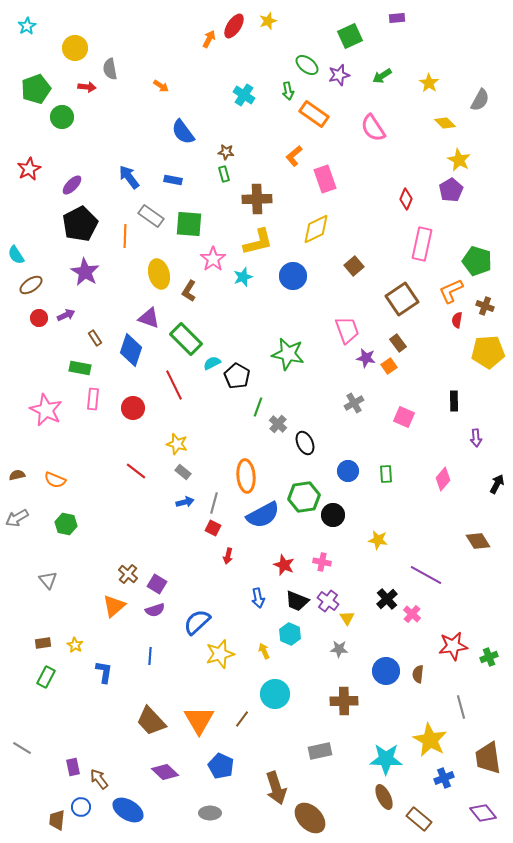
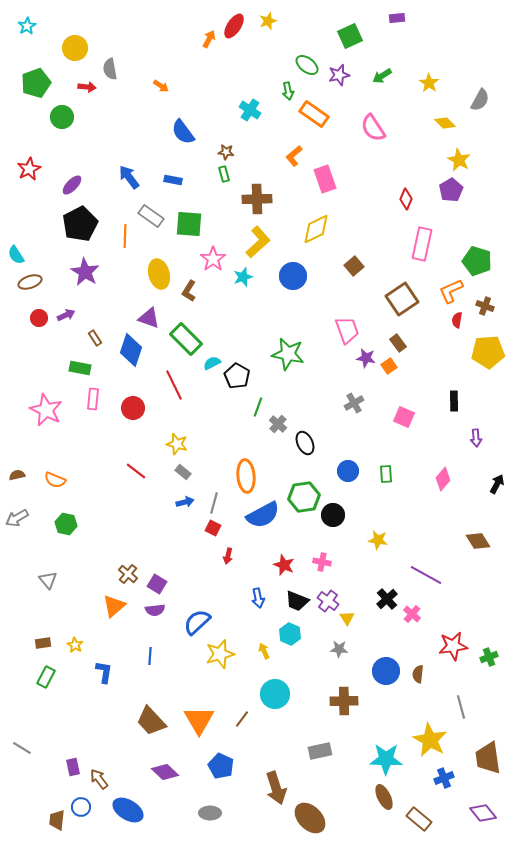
green pentagon at (36, 89): moved 6 px up
cyan cross at (244, 95): moved 6 px right, 15 px down
yellow L-shape at (258, 242): rotated 28 degrees counterclockwise
brown ellipse at (31, 285): moved 1 px left, 3 px up; rotated 15 degrees clockwise
purple semicircle at (155, 610): rotated 12 degrees clockwise
